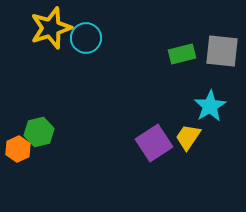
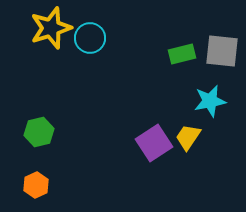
cyan circle: moved 4 px right
cyan star: moved 5 px up; rotated 20 degrees clockwise
orange hexagon: moved 18 px right, 36 px down
